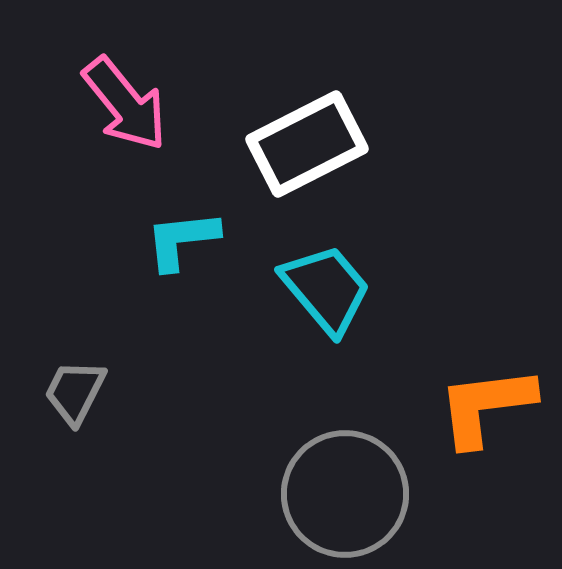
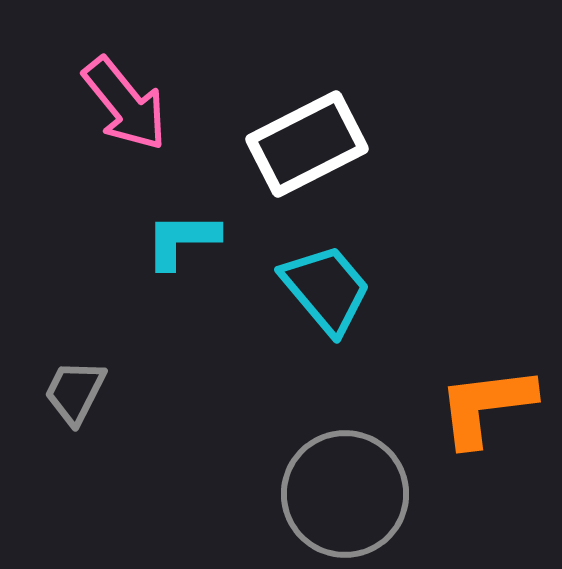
cyan L-shape: rotated 6 degrees clockwise
